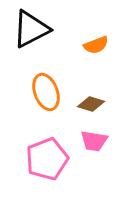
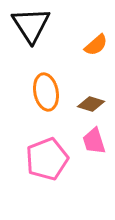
black triangle: moved 4 px up; rotated 36 degrees counterclockwise
orange semicircle: rotated 20 degrees counterclockwise
orange ellipse: rotated 9 degrees clockwise
pink trapezoid: rotated 64 degrees clockwise
